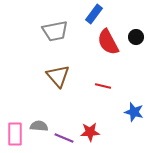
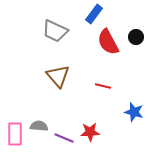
gray trapezoid: rotated 36 degrees clockwise
